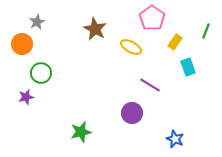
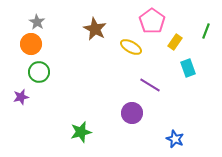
pink pentagon: moved 3 px down
gray star: rotated 14 degrees counterclockwise
orange circle: moved 9 px right
cyan rectangle: moved 1 px down
green circle: moved 2 px left, 1 px up
purple star: moved 5 px left
